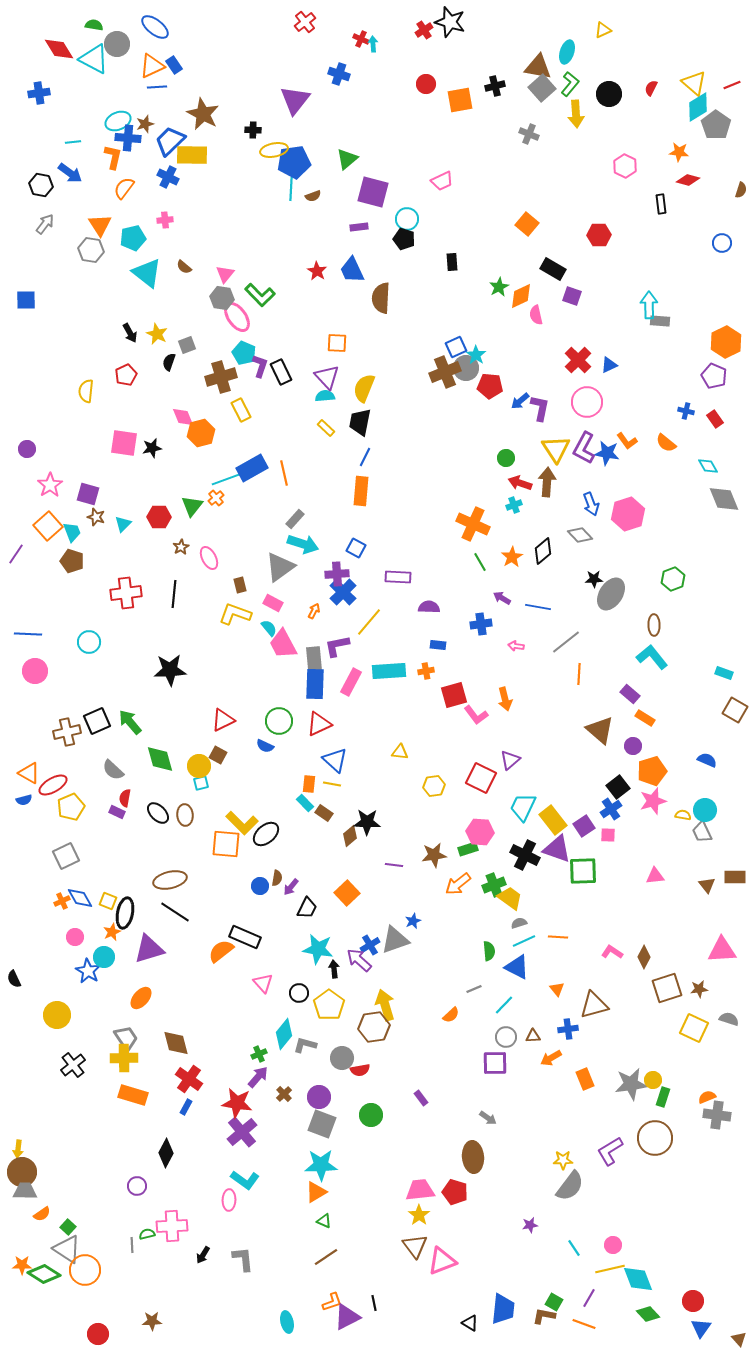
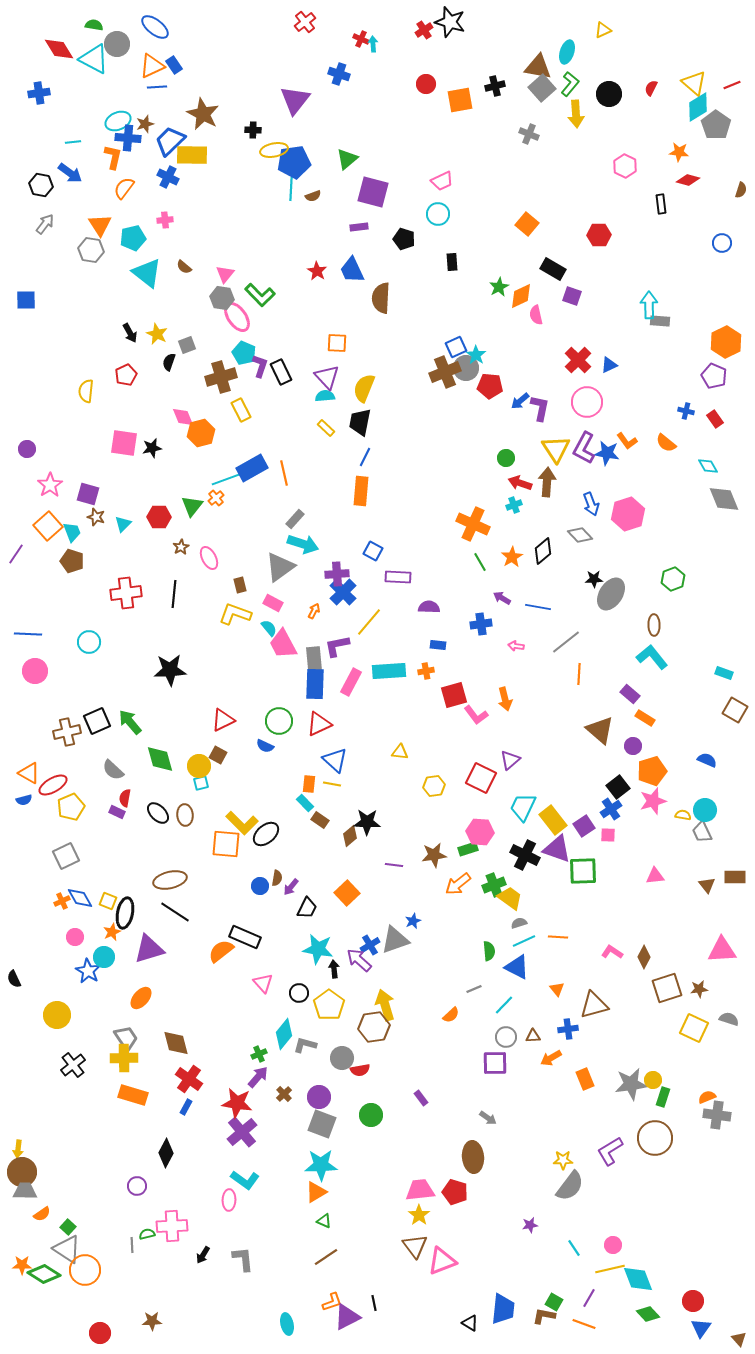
cyan circle at (407, 219): moved 31 px right, 5 px up
blue square at (356, 548): moved 17 px right, 3 px down
brown rectangle at (324, 813): moved 4 px left, 7 px down
cyan ellipse at (287, 1322): moved 2 px down
red circle at (98, 1334): moved 2 px right, 1 px up
